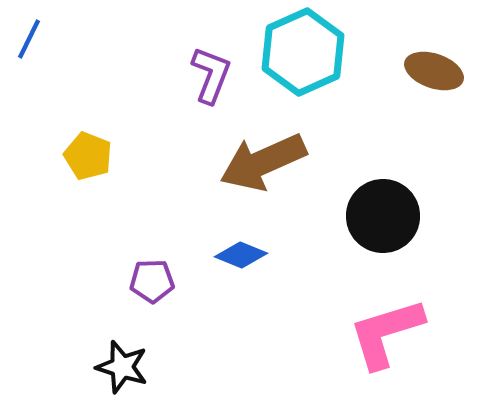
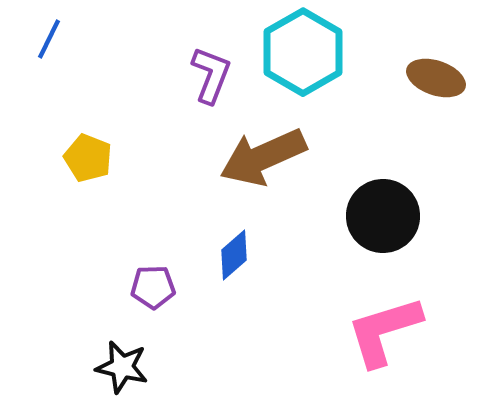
blue line: moved 20 px right
cyan hexagon: rotated 6 degrees counterclockwise
brown ellipse: moved 2 px right, 7 px down
yellow pentagon: moved 2 px down
brown arrow: moved 5 px up
blue diamond: moved 7 px left; rotated 63 degrees counterclockwise
purple pentagon: moved 1 px right, 6 px down
pink L-shape: moved 2 px left, 2 px up
black star: rotated 4 degrees counterclockwise
